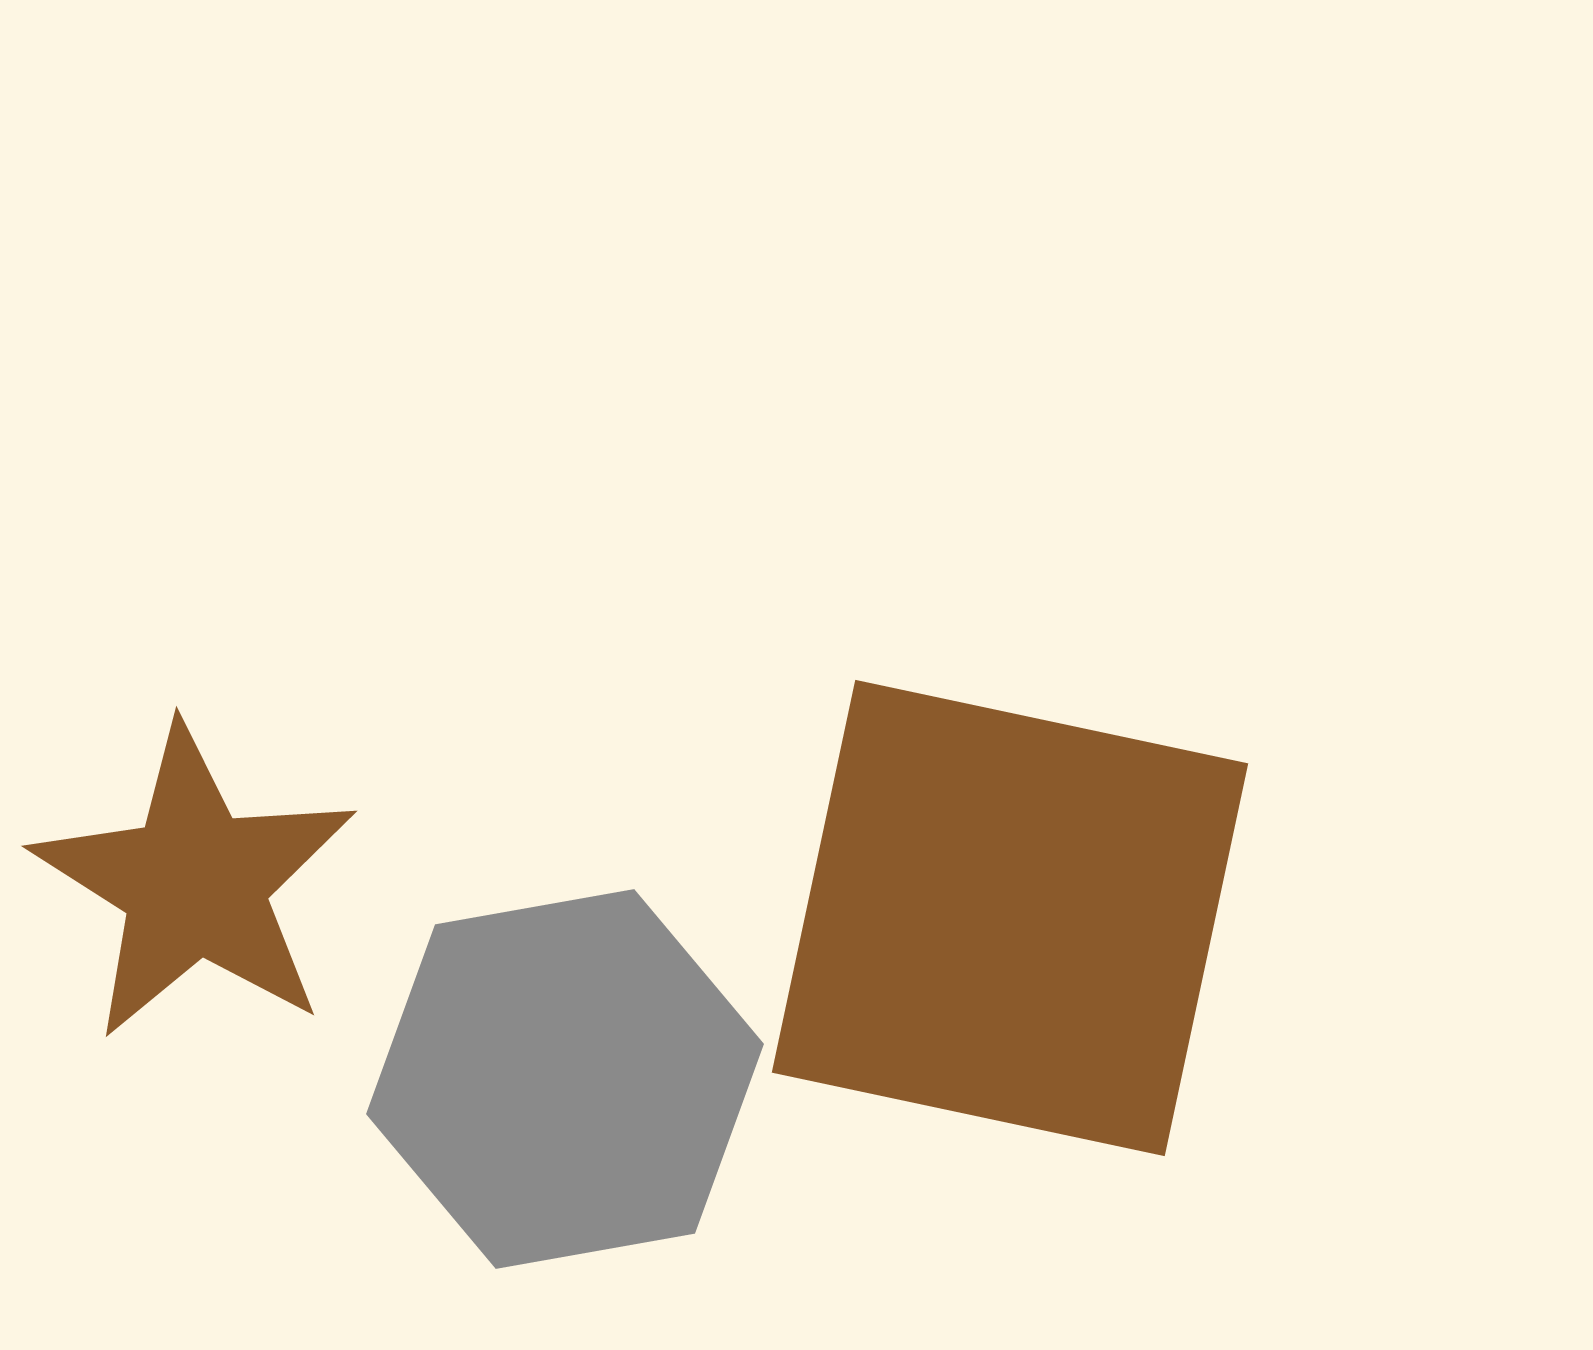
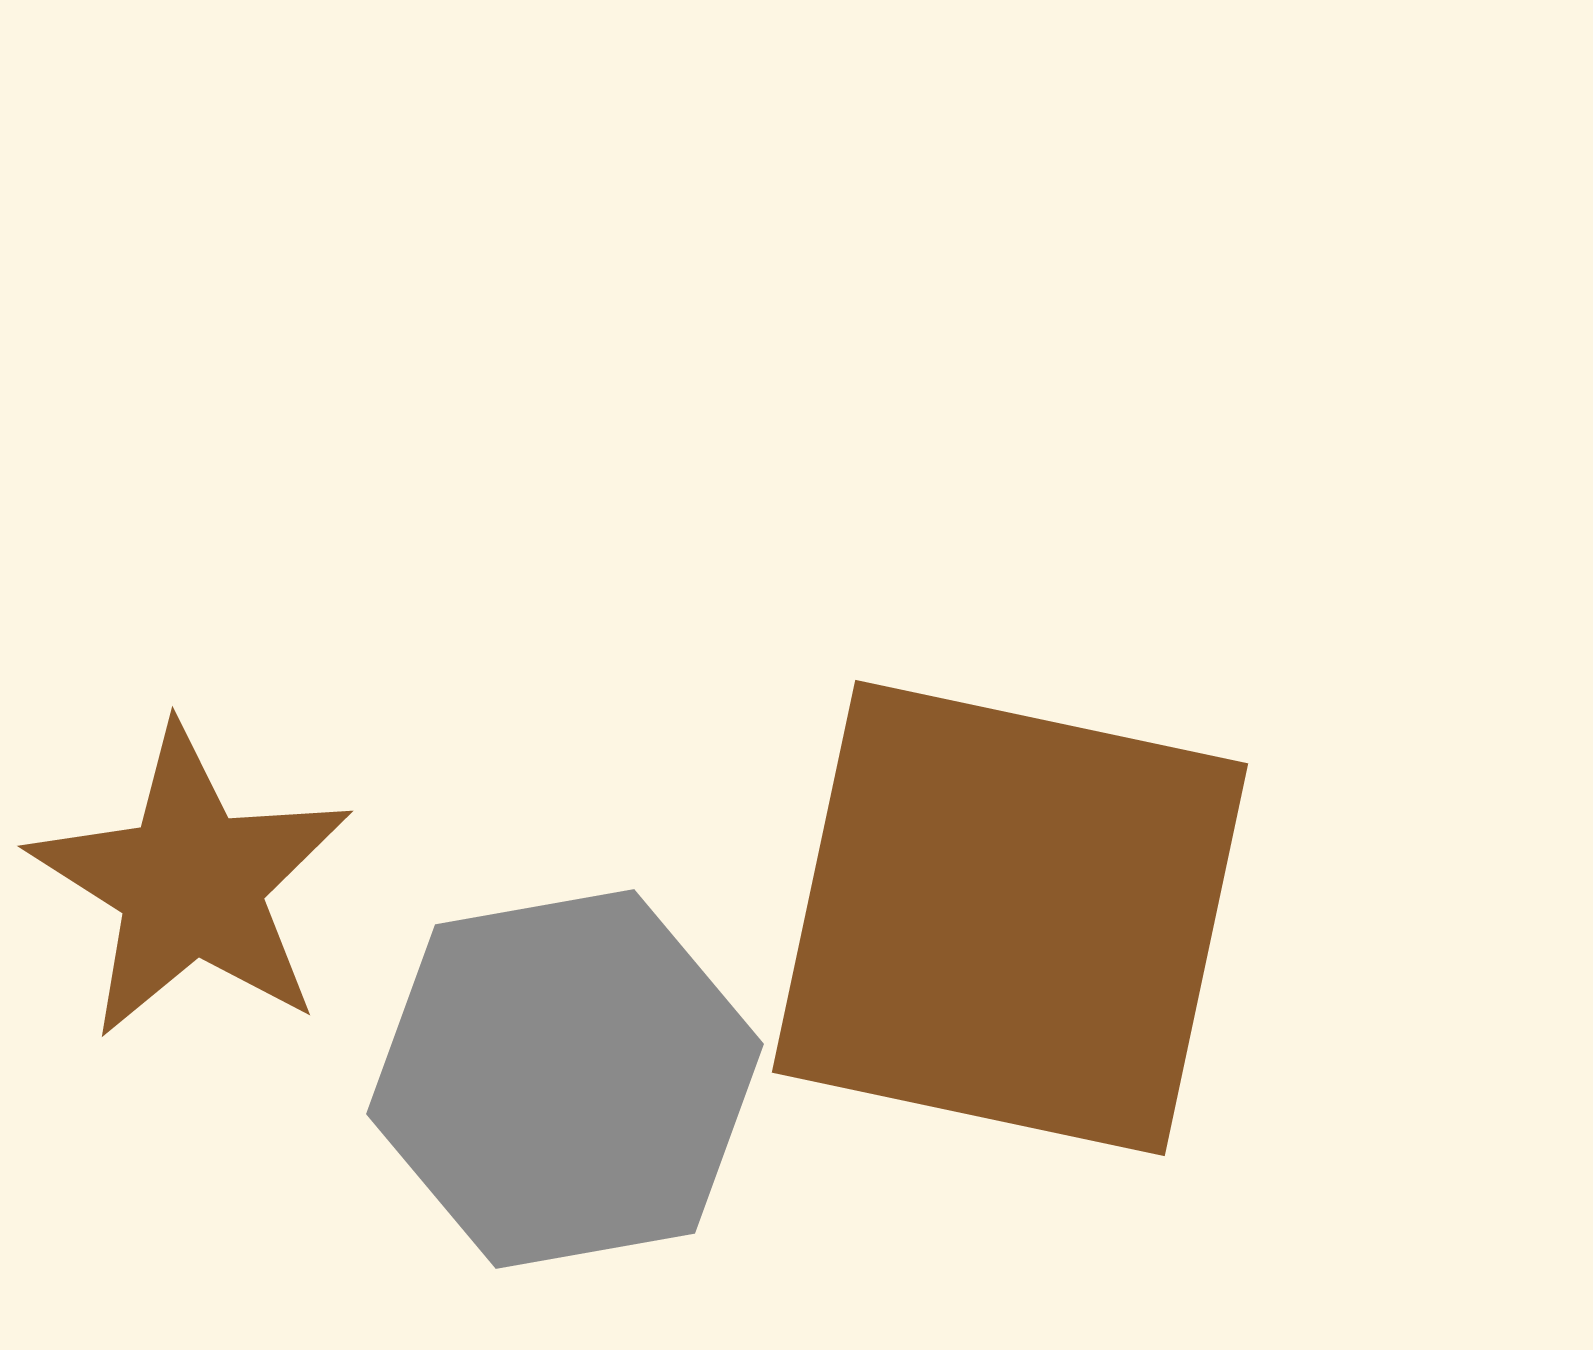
brown star: moved 4 px left
